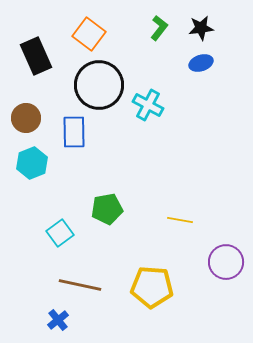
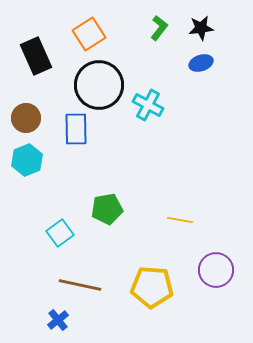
orange square: rotated 20 degrees clockwise
blue rectangle: moved 2 px right, 3 px up
cyan hexagon: moved 5 px left, 3 px up
purple circle: moved 10 px left, 8 px down
